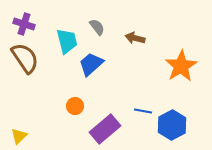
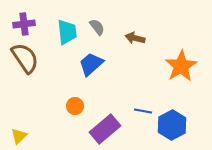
purple cross: rotated 25 degrees counterclockwise
cyan trapezoid: moved 9 px up; rotated 8 degrees clockwise
